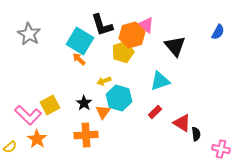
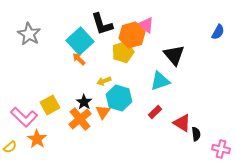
black L-shape: moved 1 px up
cyan square: rotated 16 degrees clockwise
black triangle: moved 1 px left, 9 px down
black star: moved 1 px up
pink L-shape: moved 4 px left, 2 px down
orange cross: moved 6 px left, 16 px up; rotated 35 degrees counterclockwise
